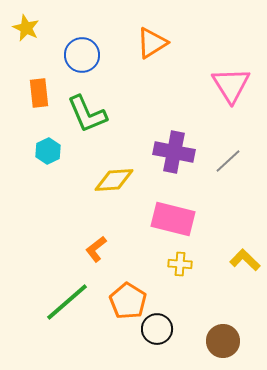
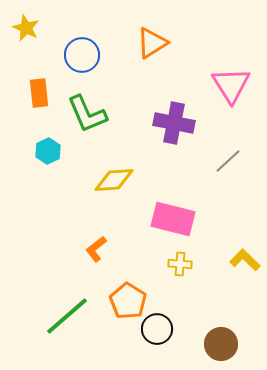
purple cross: moved 29 px up
green line: moved 14 px down
brown circle: moved 2 px left, 3 px down
